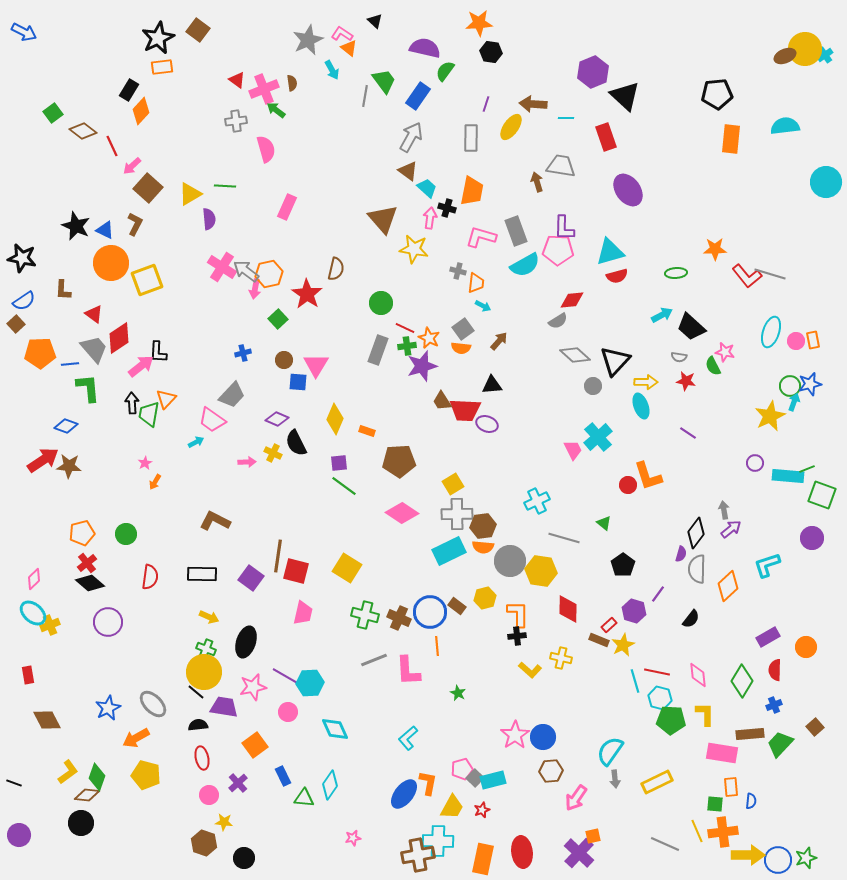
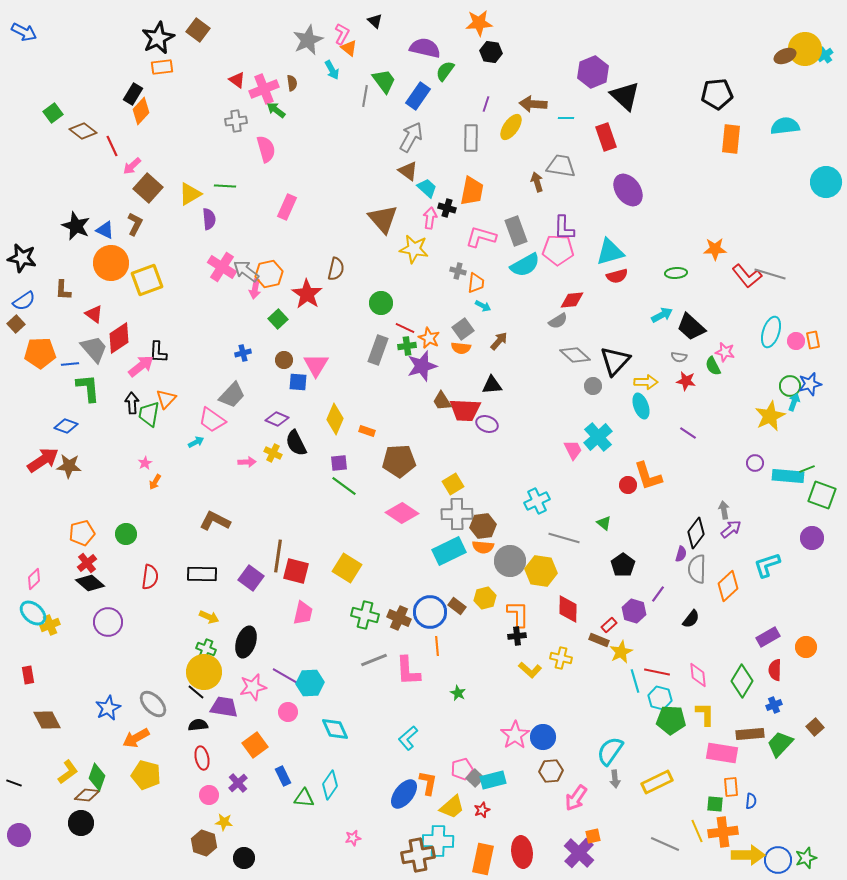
pink L-shape at (342, 34): rotated 85 degrees clockwise
black rectangle at (129, 90): moved 4 px right, 4 px down
yellow star at (623, 645): moved 2 px left, 7 px down
yellow trapezoid at (452, 807): rotated 20 degrees clockwise
